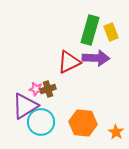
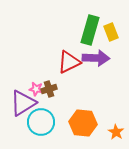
brown cross: moved 1 px right
purple triangle: moved 2 px left, 3 px up
